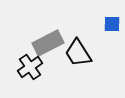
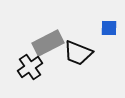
blue square: moved 3 px left, 4 px down
black trapezoid: rotated 36 degrees counterclockwise
